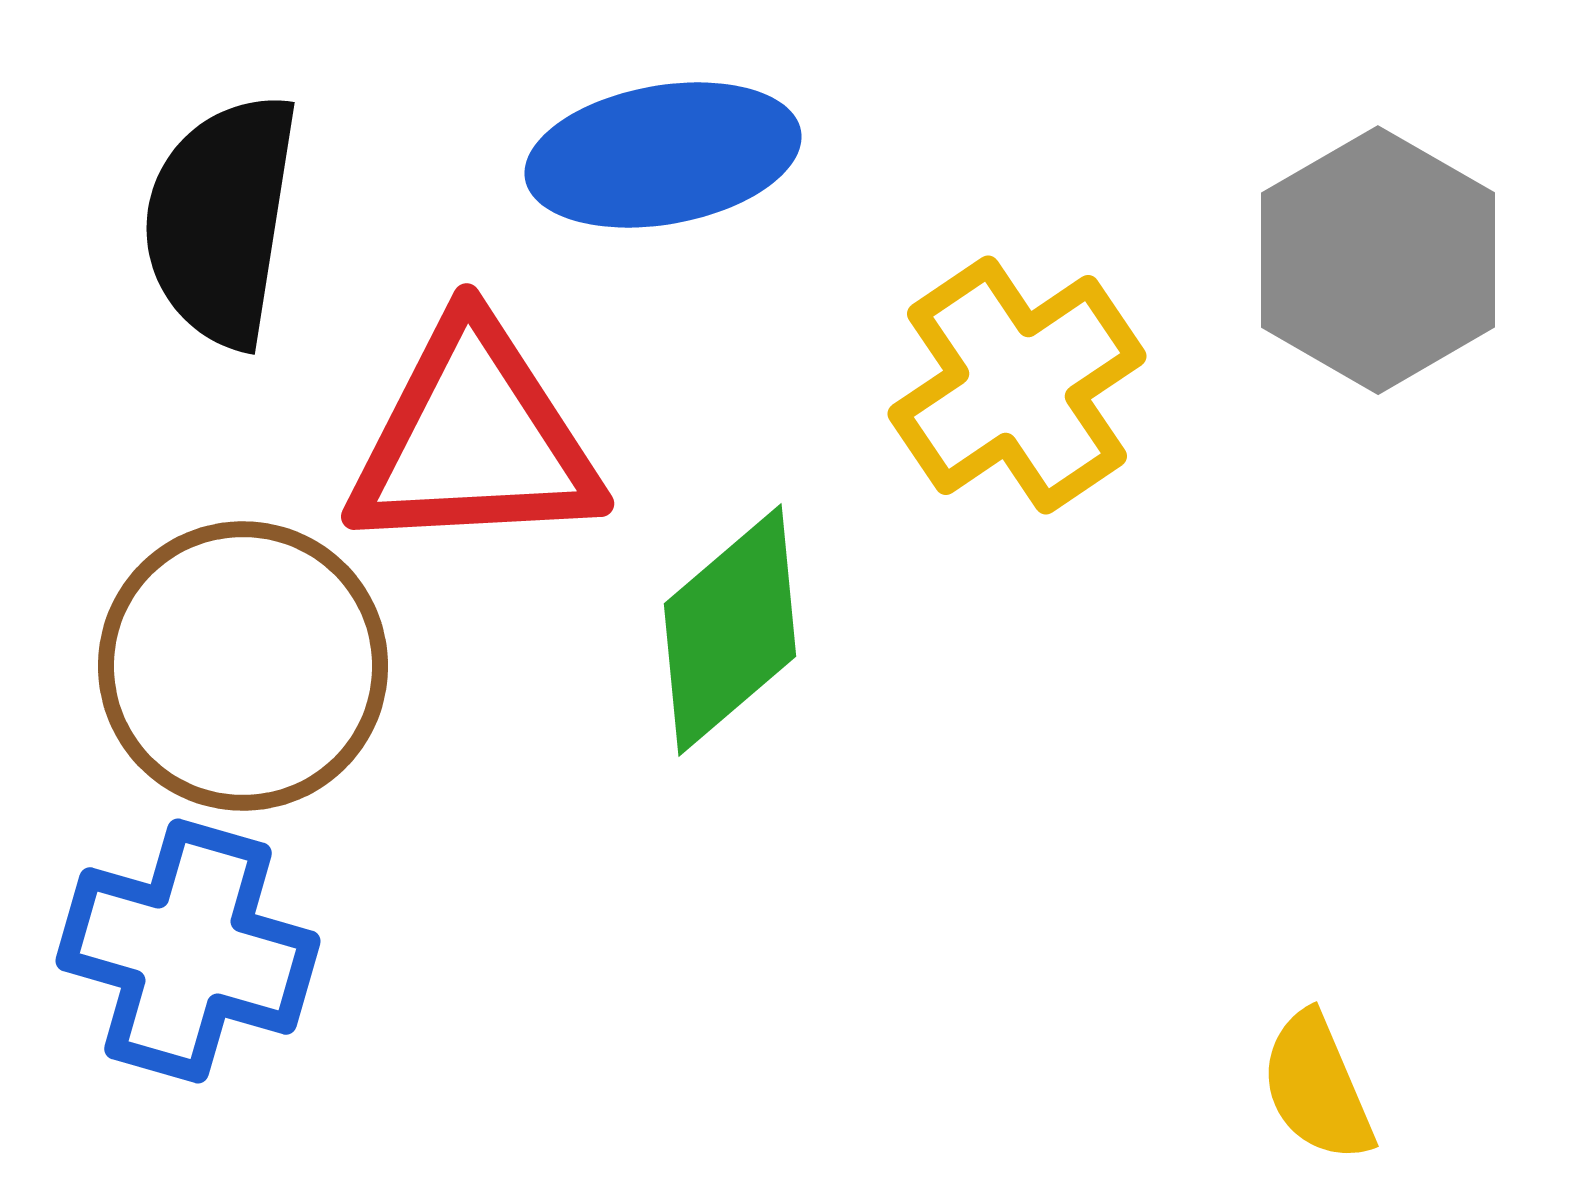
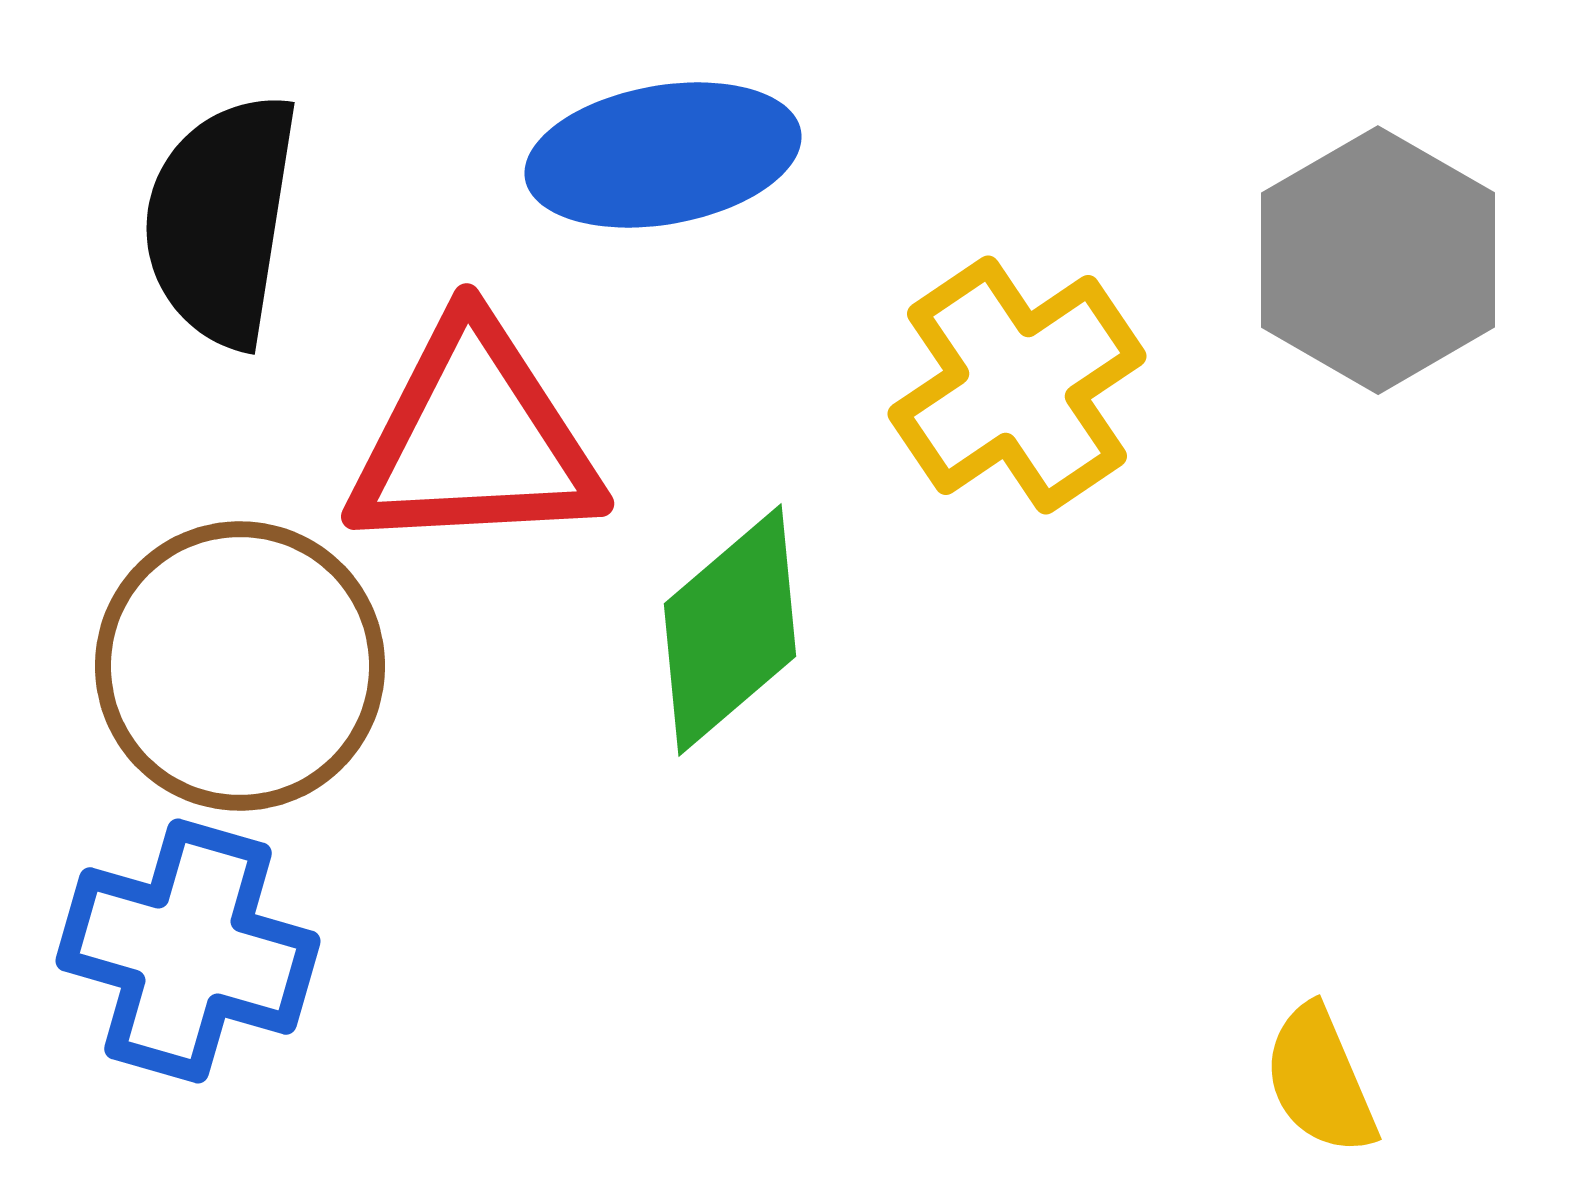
brown circle: moved 3 px left
yellow semicircle: moved 3 px right, 7 px up
